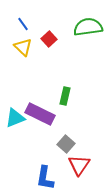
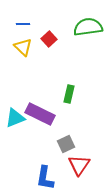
blue line: rotated 56 degrees counterclockwise
green rectangle: moved 4 px right, 2 px up
gray square: rotated 24 degrees clockwise
